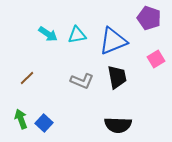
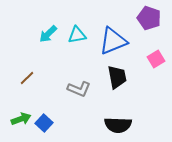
cyan arrow: rotated 102 degrees clockwise
gray L-shape: moved 3 px left, 8 px down
green arrow: rotated 90 degrees clockwise
